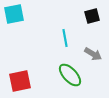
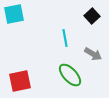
black square: rotated 28 degrees counterclockwise
